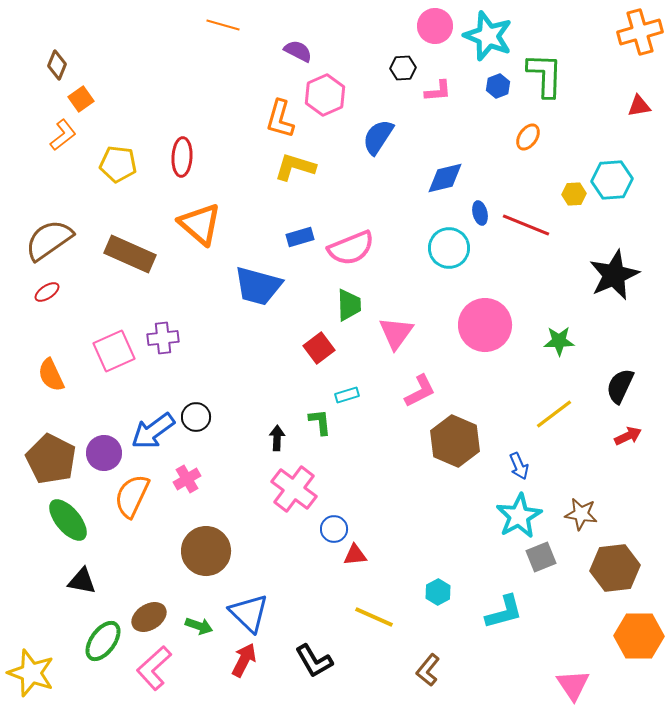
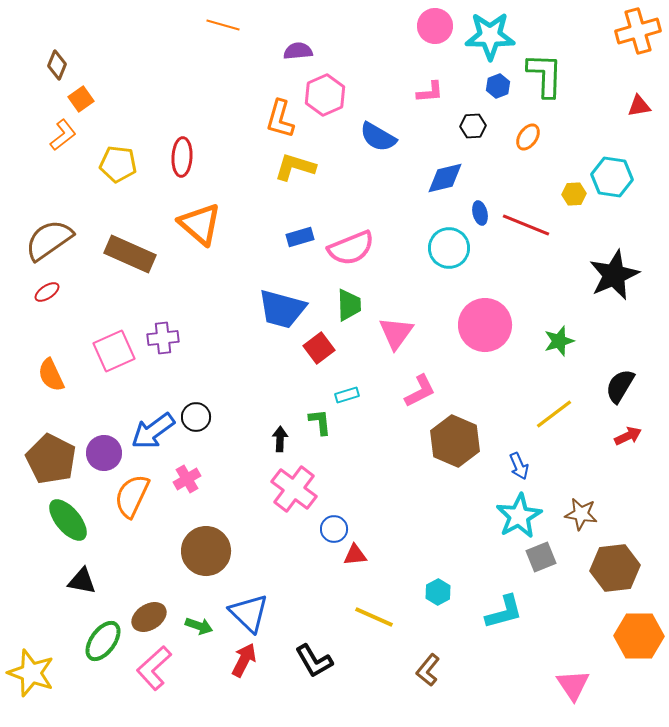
orange cross at (640, 32): moved 2 px left, 1 px up
cyan star at (488, 36): moved 2 px right; rotated 21 degrees counterclockwise
purple semicircle at (298, 51): rotated 32 degrees counterclockwise
black hexagon at (403, 68): moved 70 px right, 58 px down
pink L-shape at (438, 91): moved 8 px left, 1 px down
blue semicircle at (378, 137): rotated 93 degrees counterclockwise
cyan hexagon at (612, 180): moved 3 px up; rotated 12 degrees clockwise
blue trapezoid at (258, 286): moved 24 px right, 23 px down
green star at (559, 341): rotated 16 degrees counterclockwise
black semicircle at (620, 386): rotated 6 degrees clockwise
black arrow at (277, 438): moved 3 px right, 1 px down
